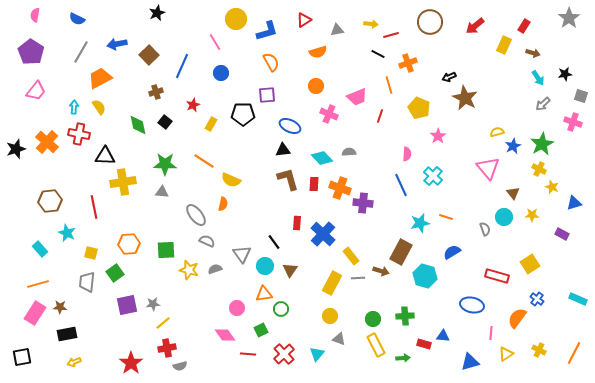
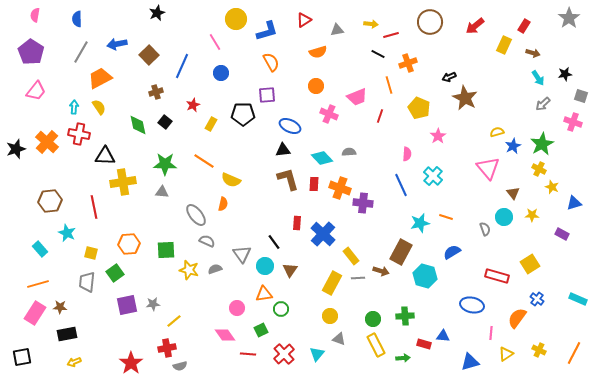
blue semicircle at (77, 19): rotated 63 degrees clockwise
yellow line at (163, 323): moved 11 px right, 2 px up
